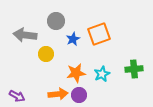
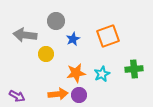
orange square: moved 9 px right, 2 px down
